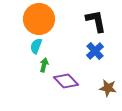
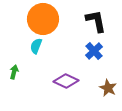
orange circle: moved 4 px right
blue cross: moved 1 px left
green arrow: moved 30 px left, 7 px down
purple diamond: rotated 20 degrees counterclockwise
brown star: rotated 18 degrees clockwise
